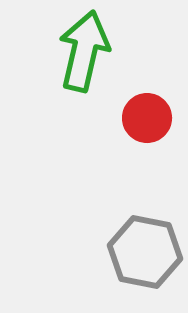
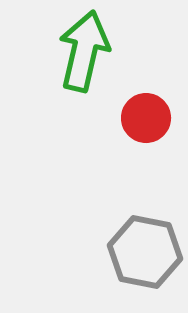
red circle: moved 1 px left
